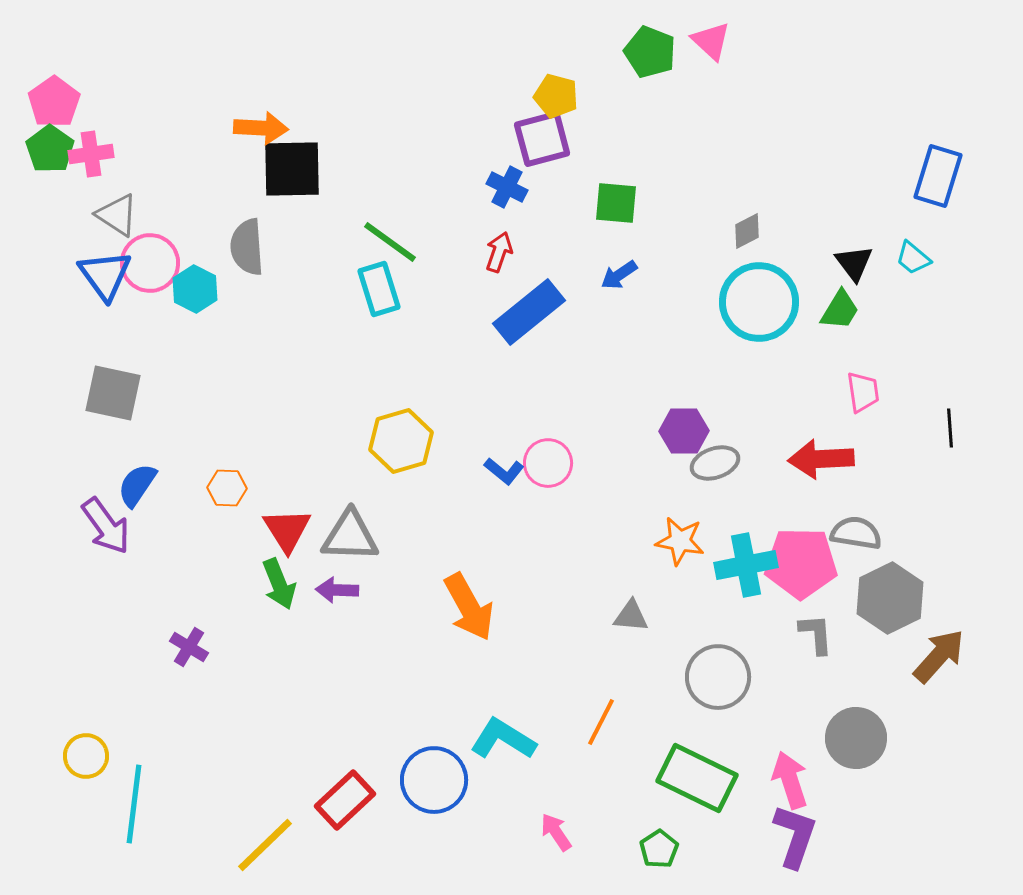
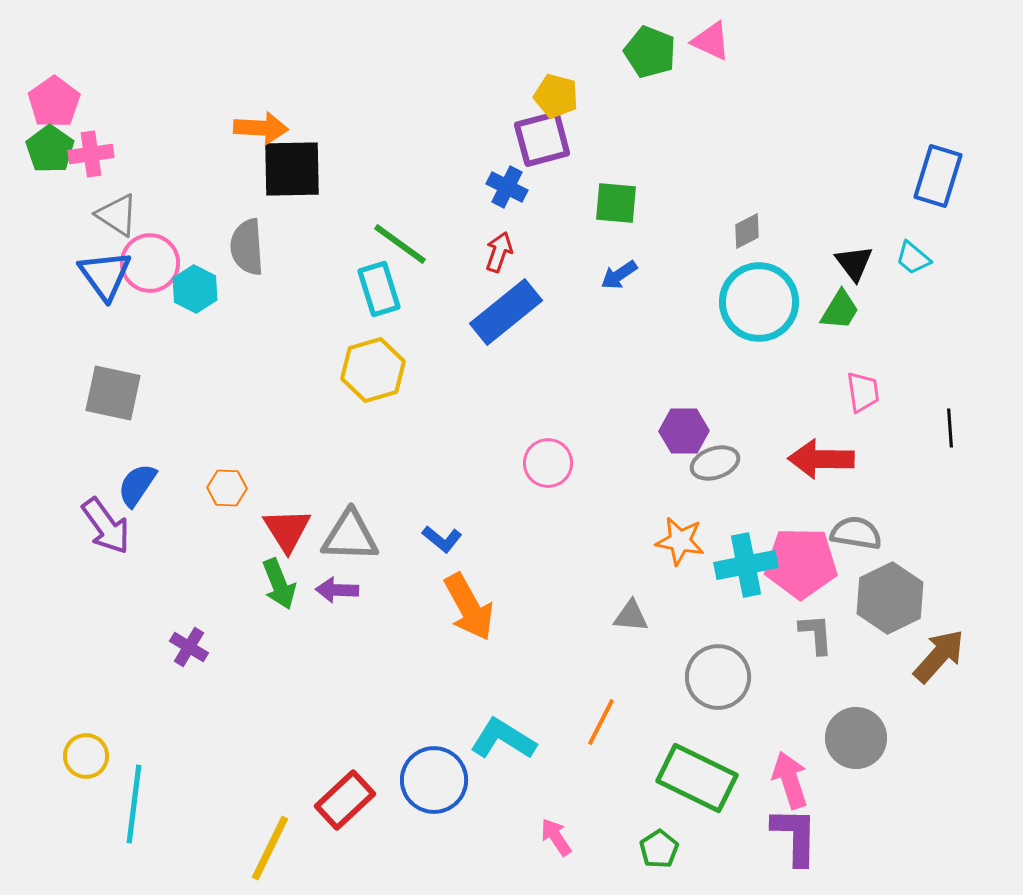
pink triangle at (711, 41): rotated 18 degrees counterclockwise
green line at (390, 242): moved 10 px right, 2 px down
blue rectangle at (529, 312): moved 23 px left
yellow hexagon at (401, 441): moved 28 px left, 71 px up
red arrow at (821, 459): rotated 4 degrees clockwise
blue L-shape at (504, 471): moved 62 px left, 68 px down
pink arrow at (556, 832): moved 5 px down
purple L-shape at (795, 836): rotated 18 degrees counterclockwise
yellow line at (265, 845): moved 5 px right, 3 px down; rotated 20 degrees counterclockwise
